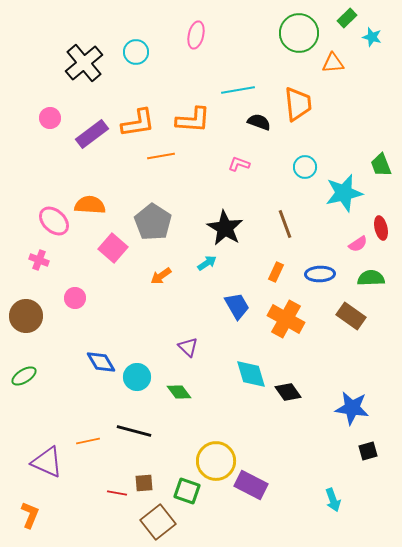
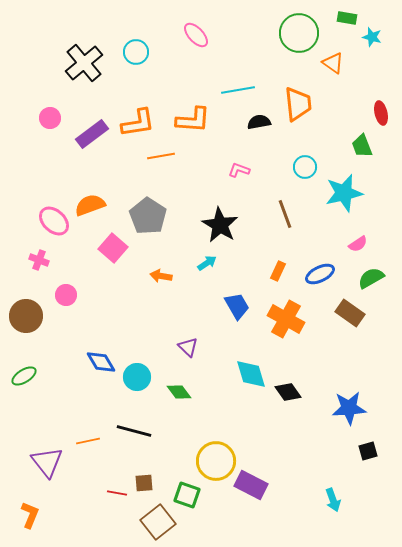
green rectangle at (347, 18): rotated 54 degrees clockwise
pink ellipse at (196, 35): rotated 56 degrees counterclockwise
orange triangle at (333, 63): rotated 40 degrees clockwise
black semicircle at (259, 122): rotated 30 degrees counterclockwise
pink L-shape at (239, 164): moved 6 px down
green trapezoid at (381, 165): moved 19 px left, 19 px up
orange semicircle at (90, 205): rotated 24 degrees counterclockwise
gray pentagon at (153, 222): moved 5 px left, 6 px up
brown line at (285, 224): moved 10 px up
black star at (225, 228): moved 5 px left, 3 px up
red ellipse at (381, 228): moved 115 px up
orange rectangle at (276, 272): moved 2 px right, 1 px up
blue ellipse at (320, 274): rotated 24 degrees counterclockwise
orange arrow at (161, 276): rotated 45 degrees clockwise
green semicircle at (371, 278): rotated 28 degrees counterclockwise
pink circle at (75, 298): moved 9 px left, 3 px up
brown rectangle at (351, 316): moved 1 px left, 3 px up
blue star at (352, 408): moved 3 px left; rotated 12 degrees counterclockwise
purple triangle at (47, 462): rotated 28 degrees clockwise
green square at (187, 491): moved 4 px down
